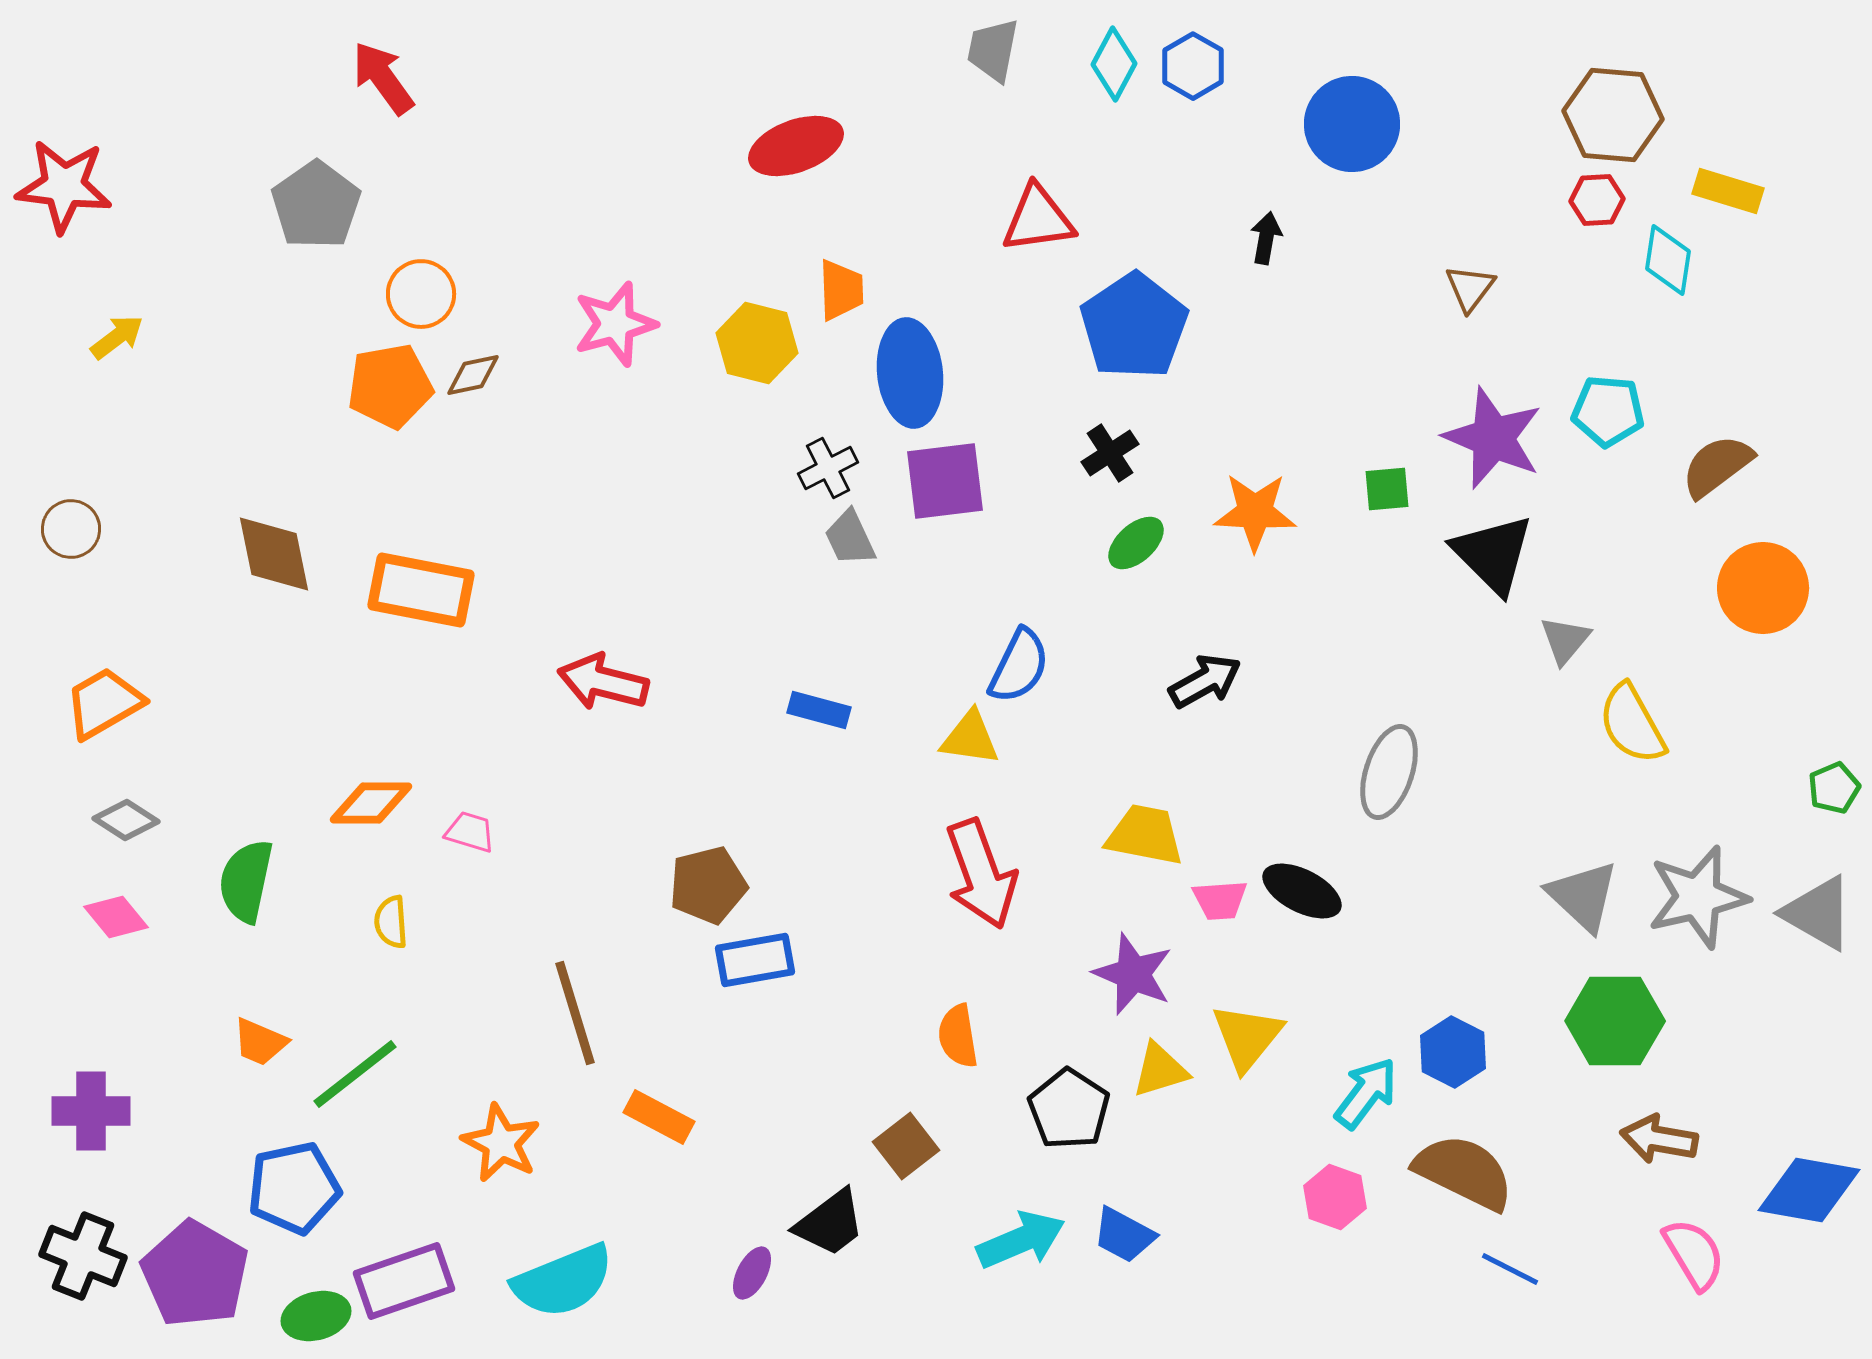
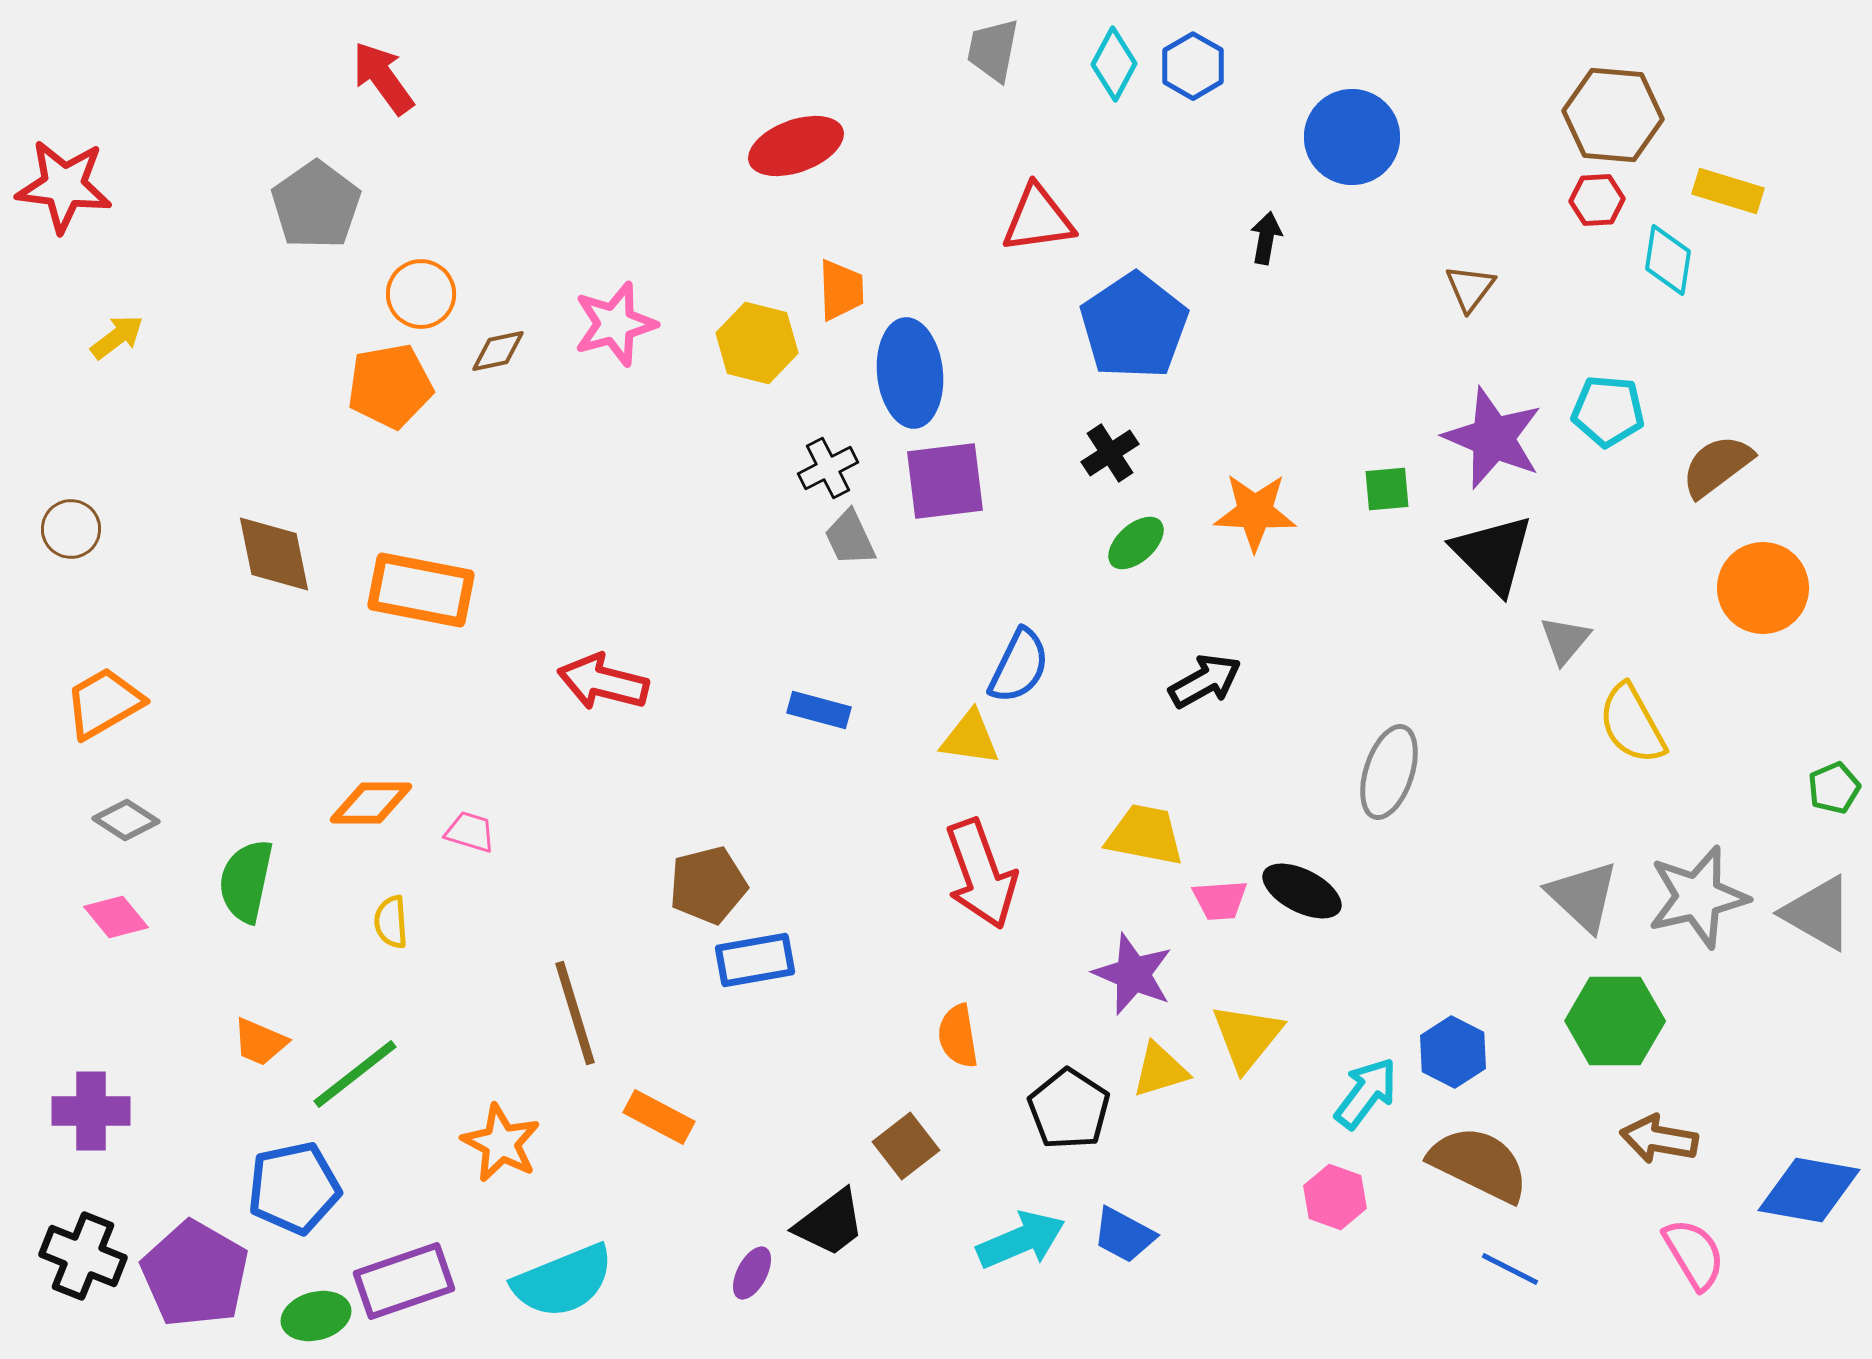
blue circle at (1352, 124): moved 13 px down
brown diamond at (473, 375): moved 25 px right, 24 px up
brown semicircle at (1464, 1172): moved 15 px right, 8 px up
